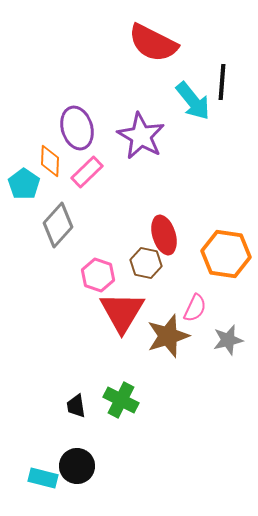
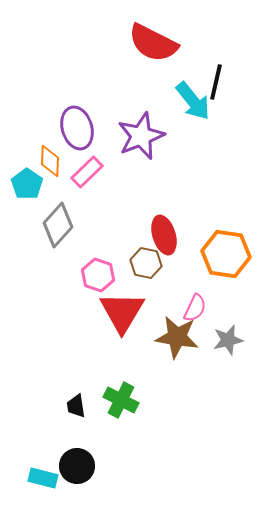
black line: moved 6 px left; rotated 9 degrees clockwise
purple star: rotated 21 degrees clockwise
cyan pentagon: moved 3 px right
brown star: moved 9 px right, 1 px down; rotated 27 degrees clockwise
